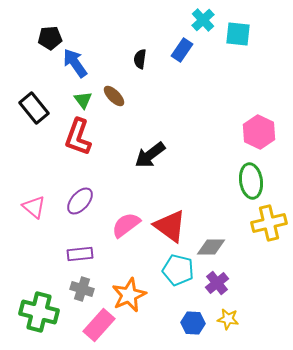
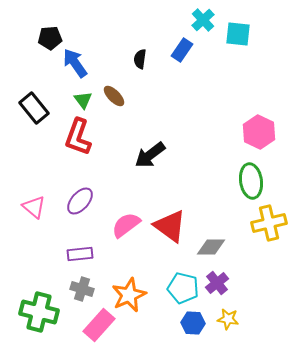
cyan pentagon: moved 5 px right, 18 px down
